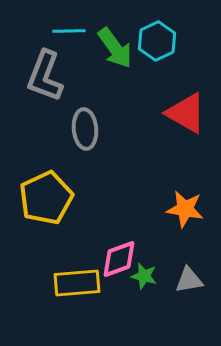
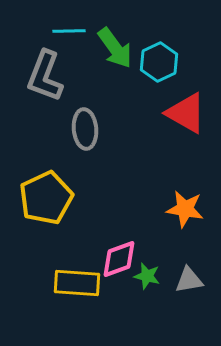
cyan hexagon: moved 2 px right, 21 px down
green star: moved 3 px right
yellow rectangle: rotated 9 degrees clockwise
